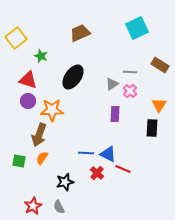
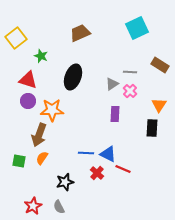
black ellipse: rotated 15 degrees counterclockwise
